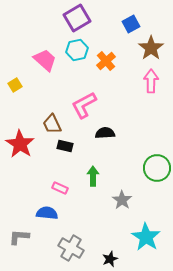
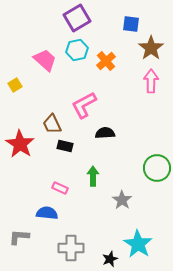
blue square: rotated 36 degrees clockwise
cyan star: moved 8 px left, 7 px down
gray cross: rotated 30 degrees counterclockwise
